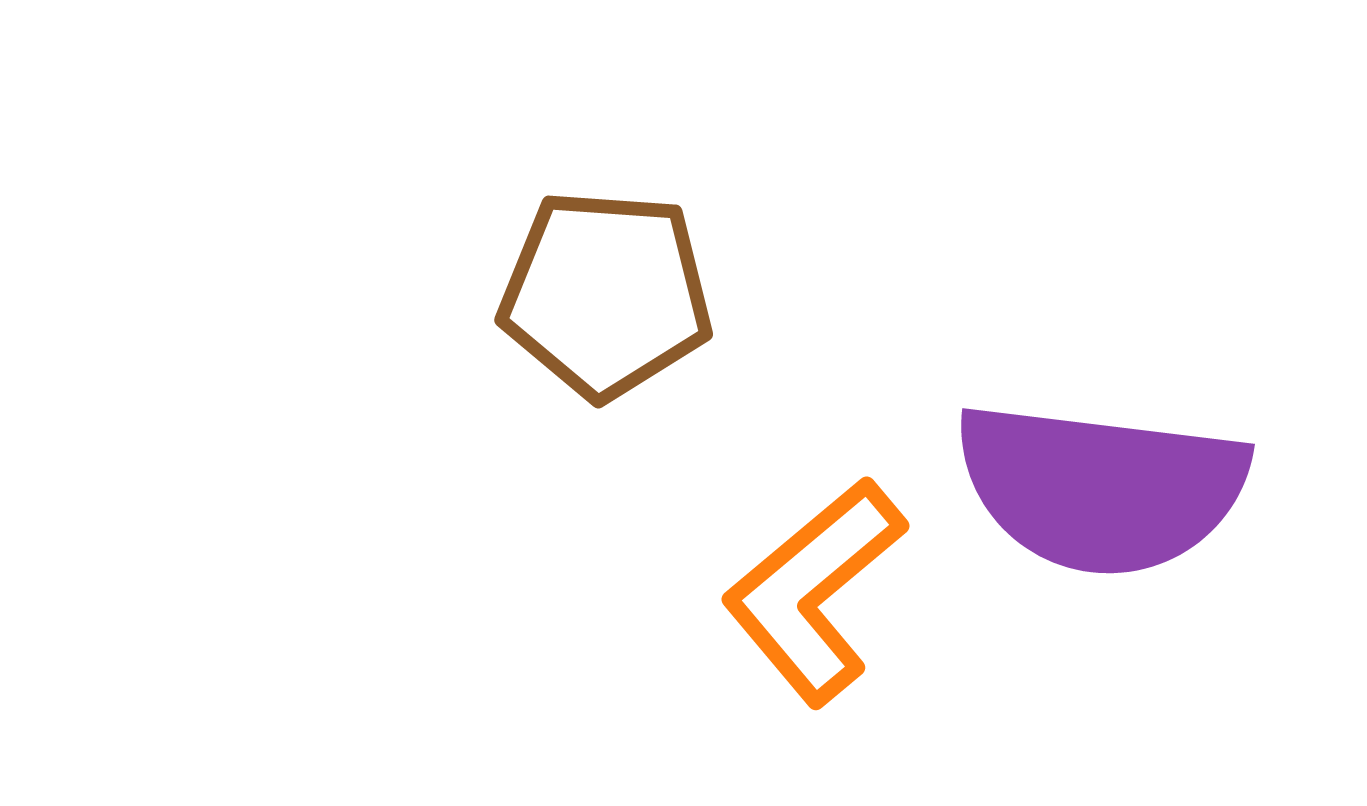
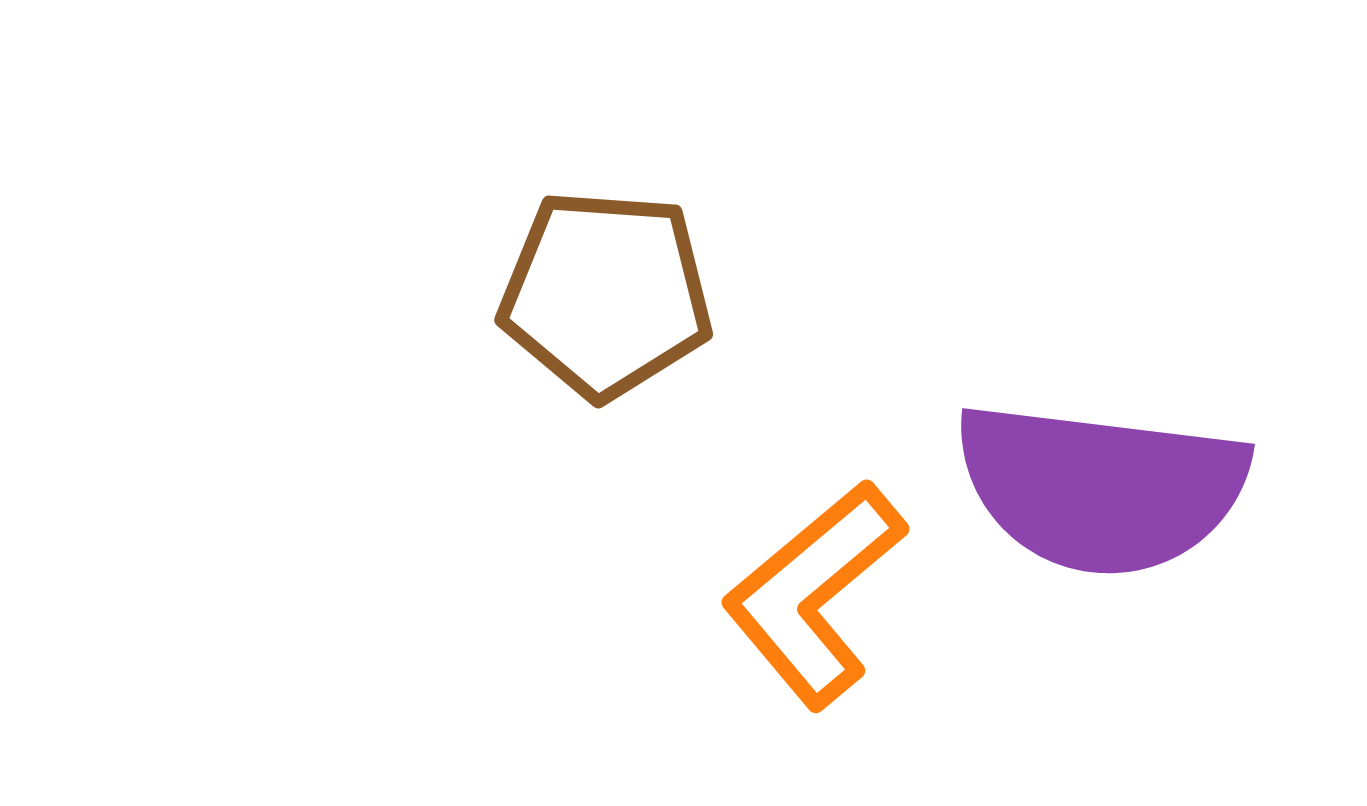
orange L-shape: moved 3 px down
